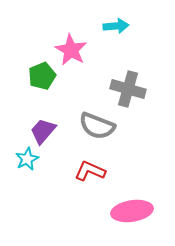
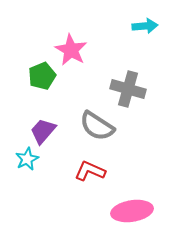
cyan arrow: moved 29 px right
gray semicircle: rotated 12 degrees clockwise
